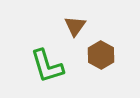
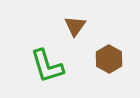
brown hexagon: moved 8 px right, 4 px down
